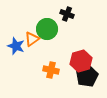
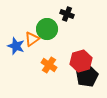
orange cross: moved 2 px left, 5 px up; rotated 21 degrees clockwise
